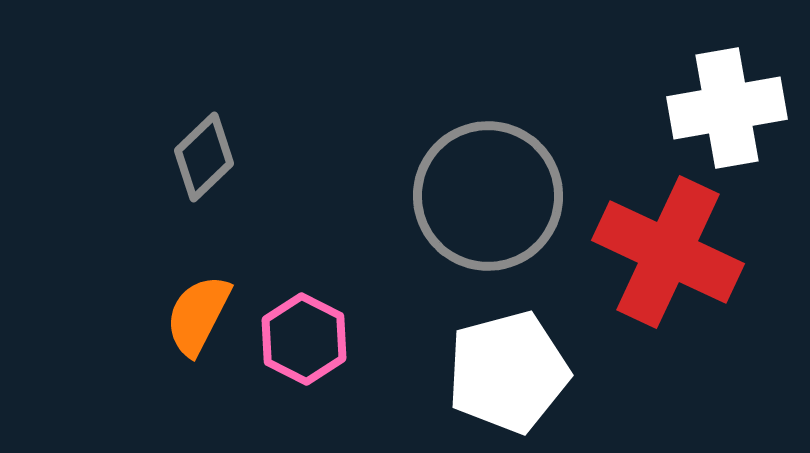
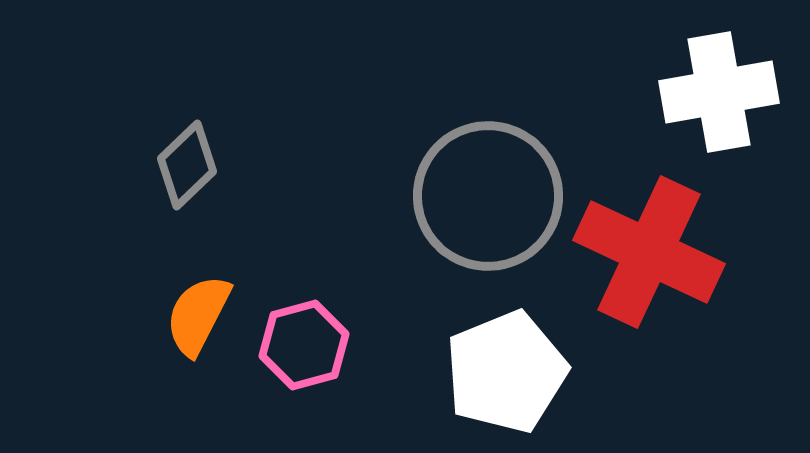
white cross: moved 8 px left, 16 px up
gray diamond: moved 17 px left, 8 px down
red cross: moved 19 px left
pink hexagon: moved 6 px down; rotated 18 degrees clockwise
white pentagon: moved 2 px left; rotated 7 degrees counterclockwise
